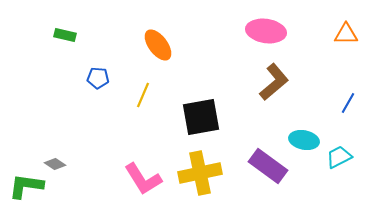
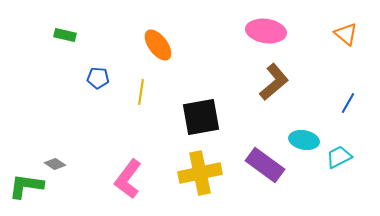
orange triangle: rotated 40 degrees clockwise
yellow line: moved 2 px left, 3 px up; rotated 15 degrees counterclockwise
purple rectangle: moved 3 px left, 1 px up
pink L-shape: moved 15 px left; rotated 69 degrees clockwise
